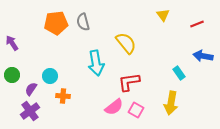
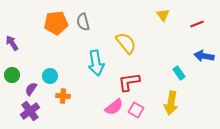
blue arrow: moved 1 px right
